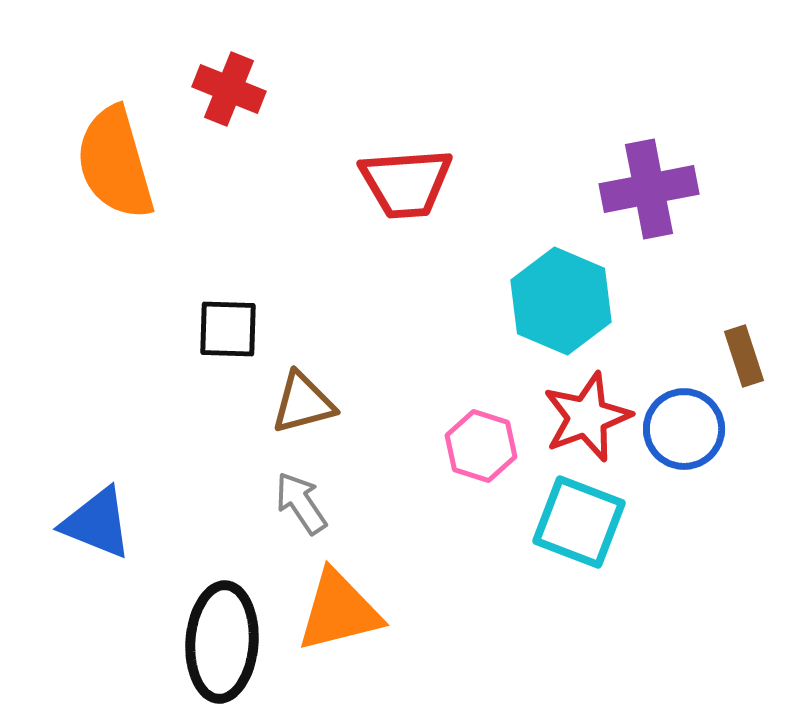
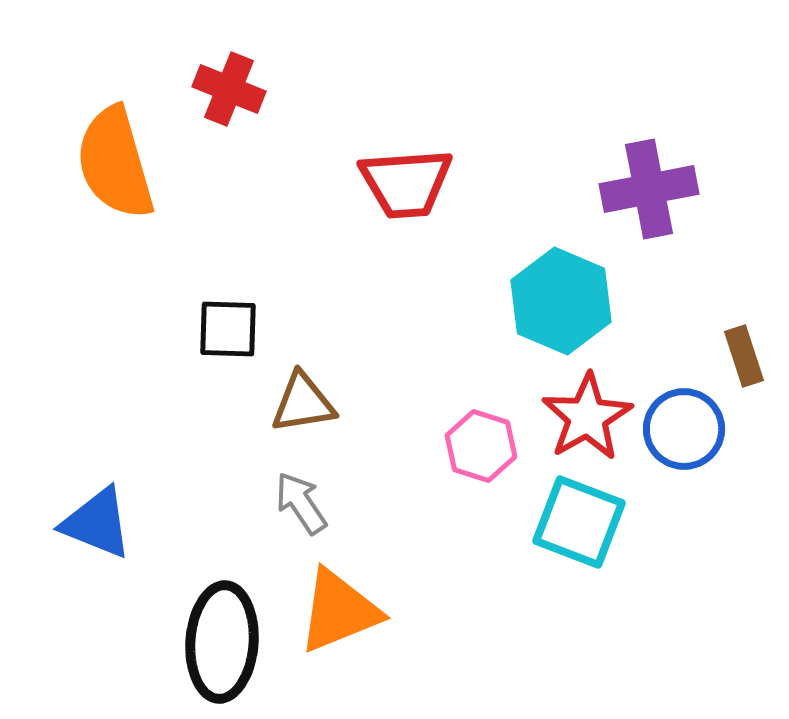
brown triangle: rotated 6 degrees clockwise
red star: rotated 10 degrees counterclockwise
orange triangle: rotated 8 degrees counterclockwise
